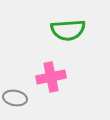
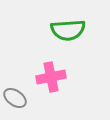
gray ellipse: rotated 25 degrees clockwise
